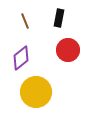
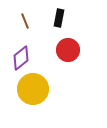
yellow circle: moved 3 px left, 3 px up
